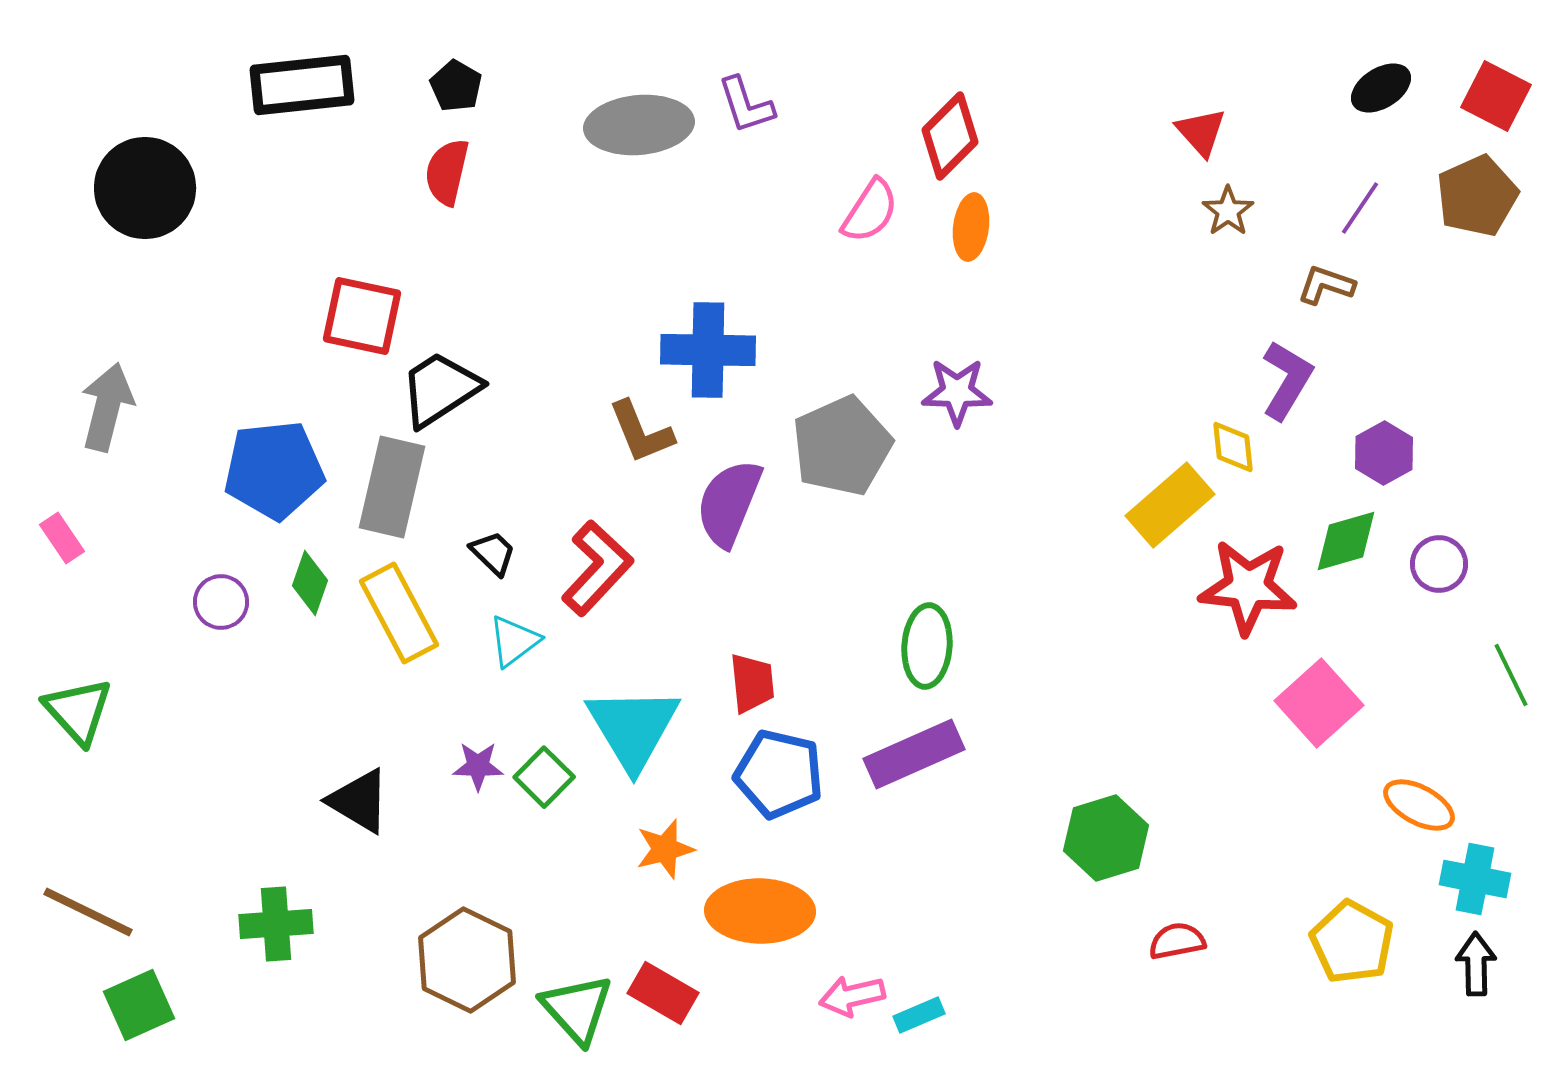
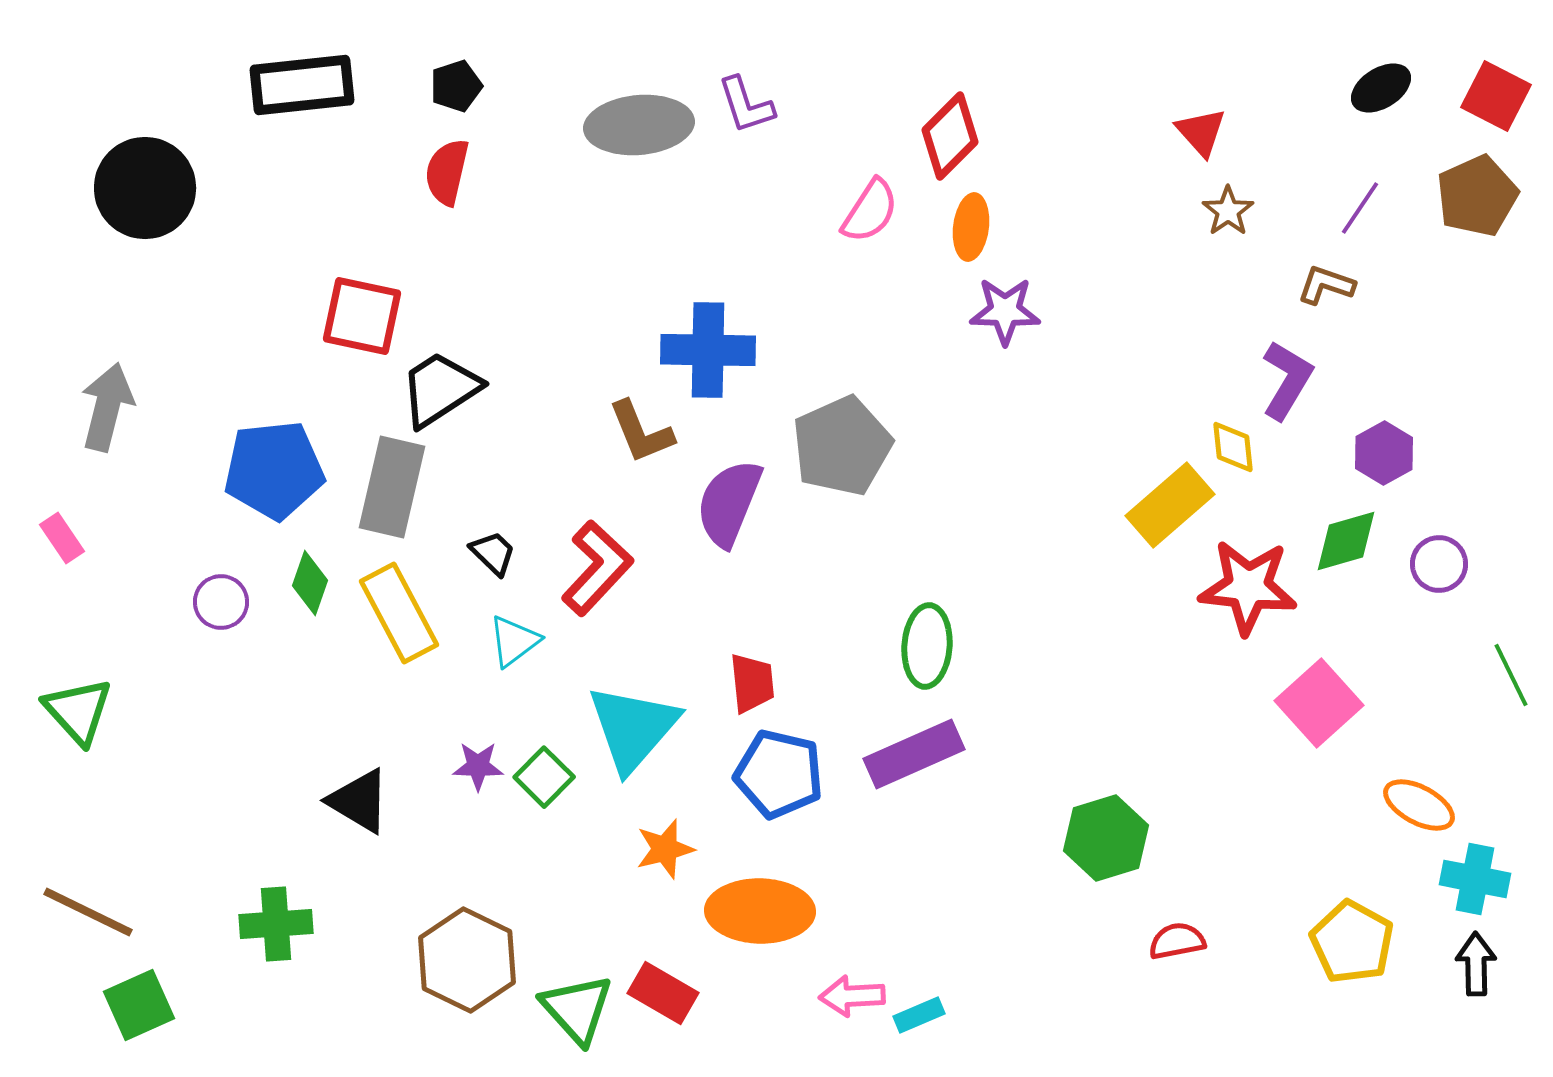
black pentagon at (456, 86): rotated 24 degrees clockwise
purple star at (957, 392): moved 48 px right, 81 px up
cyan triangle at (633, 728): rotated 12 degrees clockwise
pink arrow at (852, 996): rotated 10 degrees clockwise
